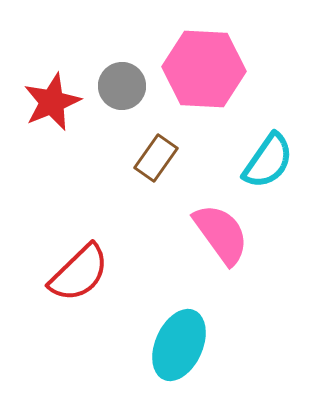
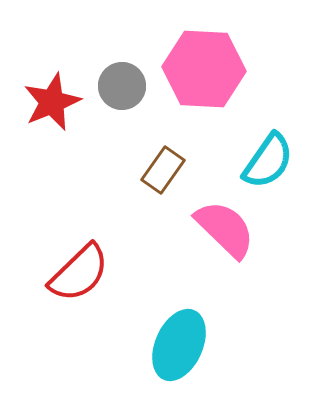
brown rectangle: moved 7 px right, 12 px down
pink semicircle: moved 4 px right, 5 px up; rotated 10 degrees counterclockwise
